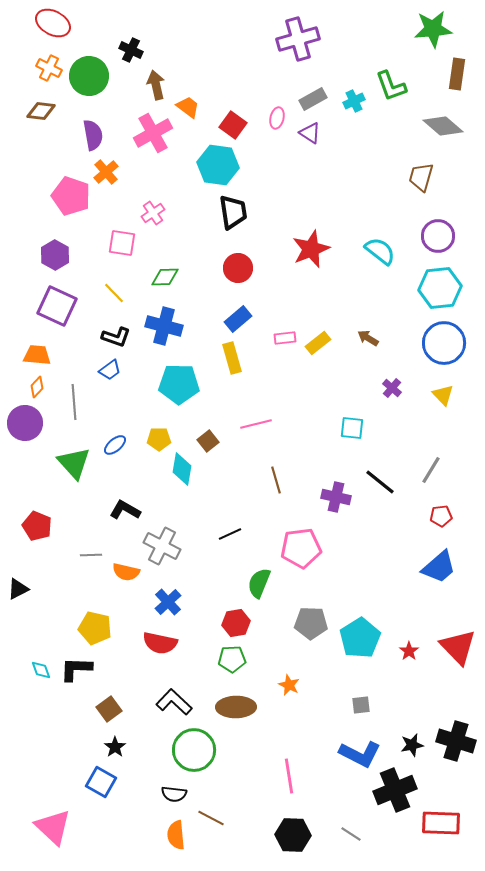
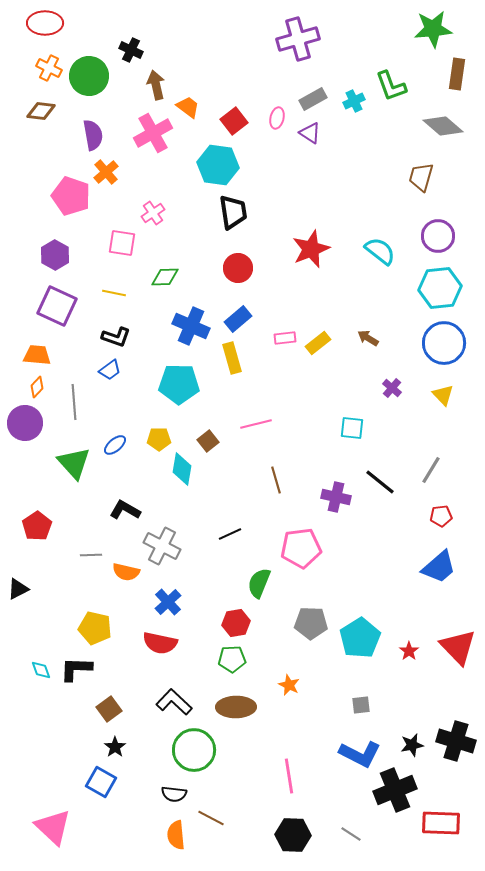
red ellipse at (53, 23): moved 8 px left; rotated 28 degrees counterclockwise
red square at (233, 125): moved 1 px right, 4 px up; rotated 16 degrees clockwise
yellow line at (114, 293): rotated 35 degrees counterclockwise
blue cross at (164, 326): moved 27 px right; rotated 9 degrees clockwise
red pentagon at (37, 526): rotated 16 degrees clockwise
